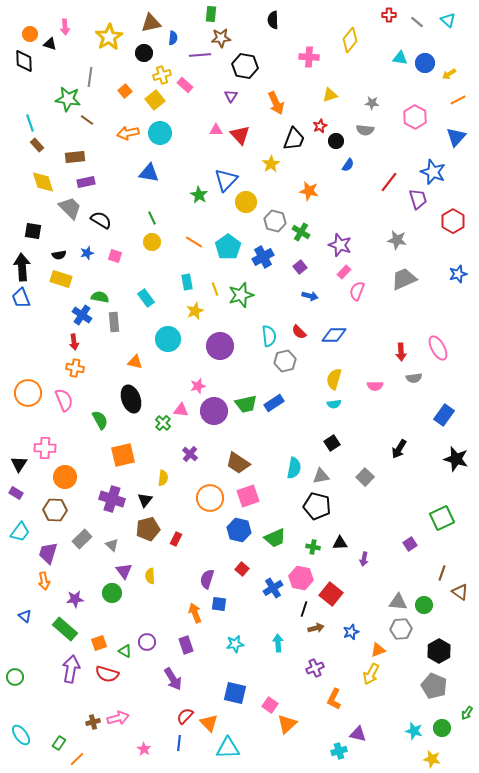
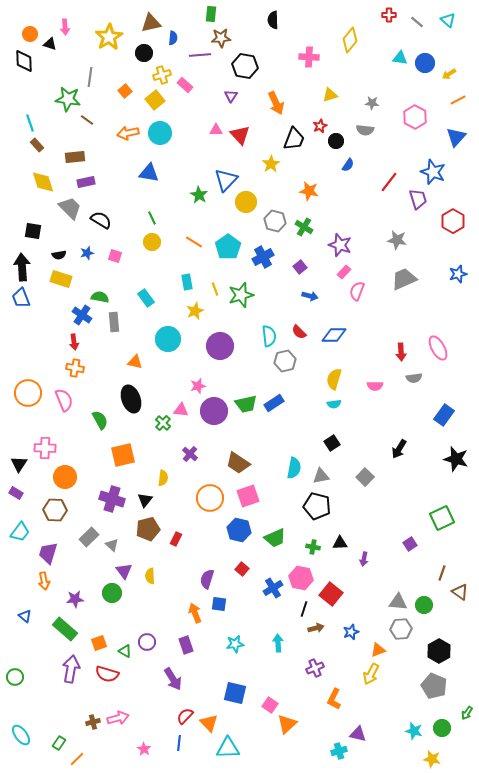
green cross at (301, 232): moved 3 px right, 5 px up
gray rectangle at (82, 539): moved 7 px right, 2 px up
